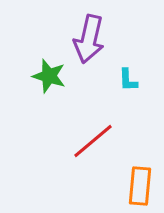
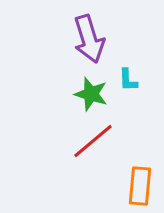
purple arrow: rotated 30 degrees counterclockwise
green star: moved 42 px right, 18 px down
